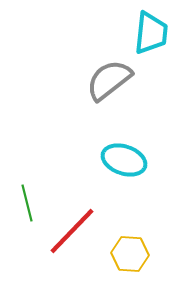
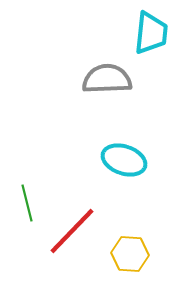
gray semicircle: moved 2 px left, 1 px up; rotated 36 degrees clockwise
